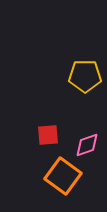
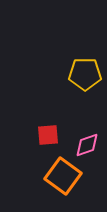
yellow pentagon: moved 2 px up
